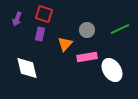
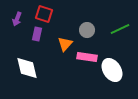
purple rectangle: moved 3 px left
pink rectangle: rotated 18 degrees clockwise
